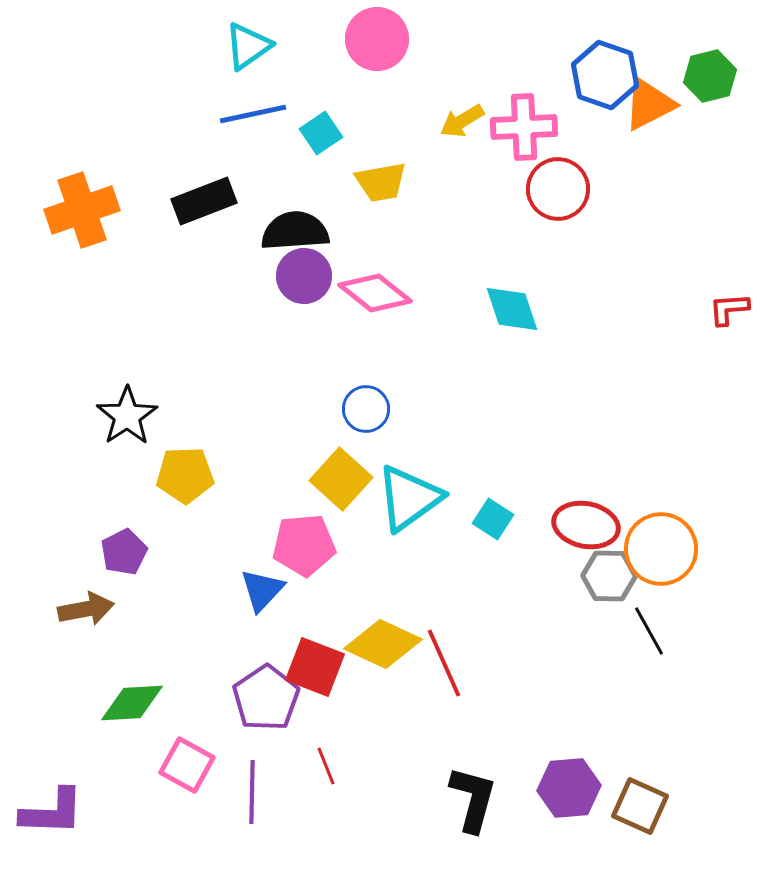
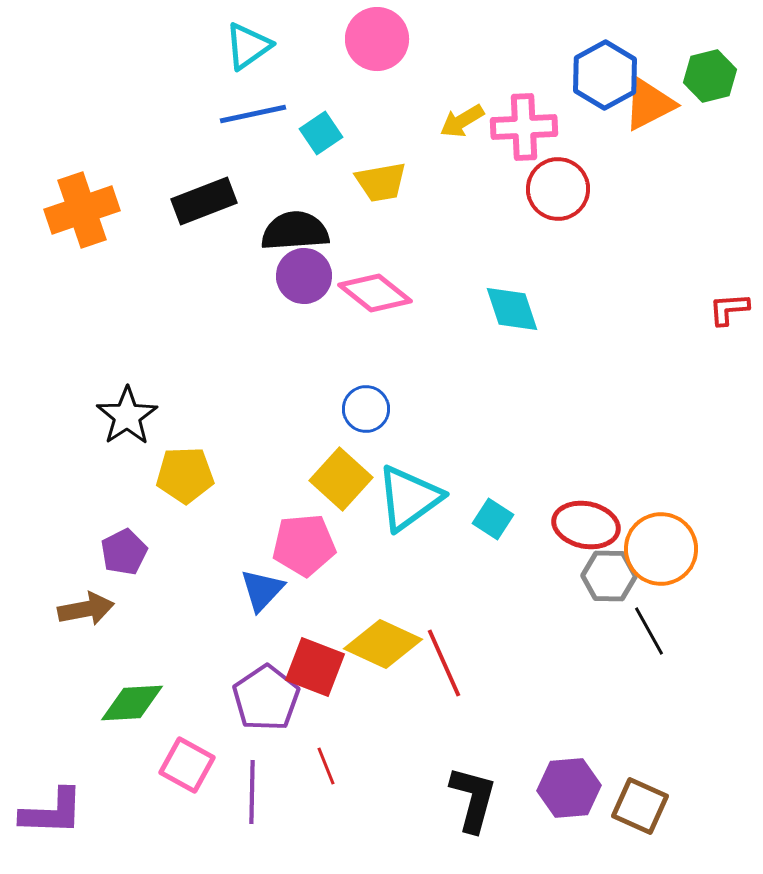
blue hexagon at (605, 75): rotated 12 degrees clockwise
